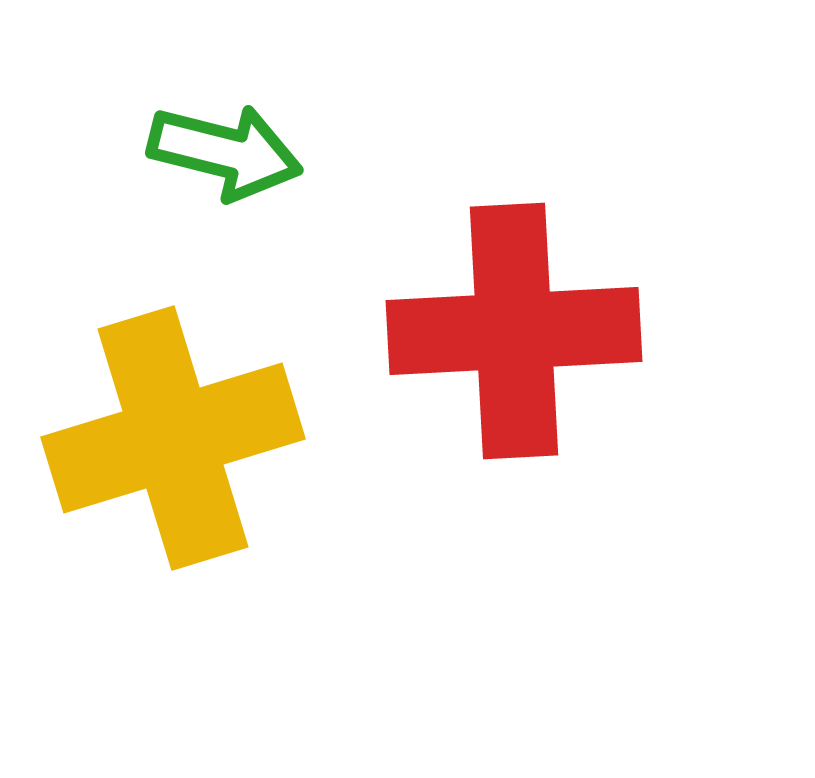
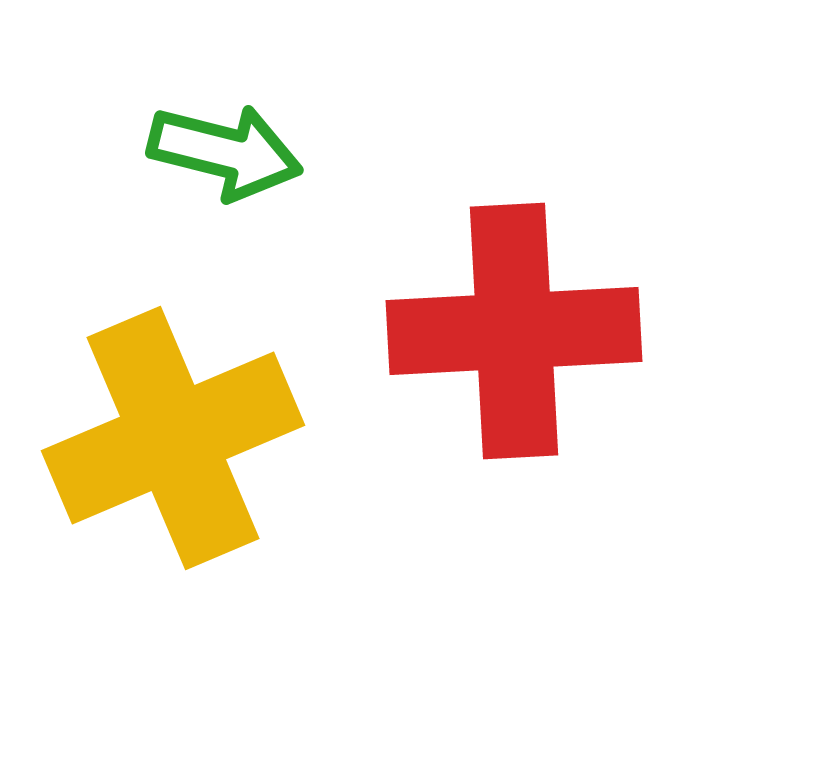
yellow cross: rotated 6 degrees counterclockwise
